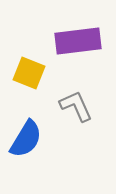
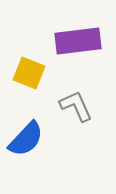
blue semicircle: rotated 12 degrees clockwise
